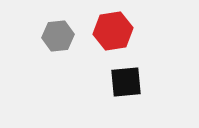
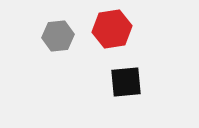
red hexagon: moved 1 px left, 2 px up
